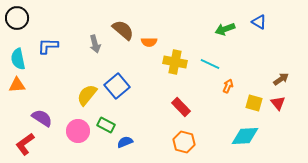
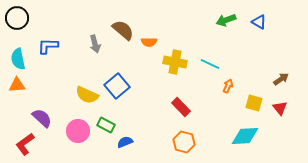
green arrow: moved 1 px right, 9 px up
yellow semicircle: rotated 105 degrees counterclockwise
red triangle: moved 2 px right, 5 px down
purple semicircle: rotated 10 degrees clockwise
